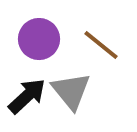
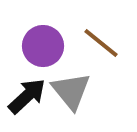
purple circle: moved 4 px right, 7 px down
brown line: moved 2 px up
